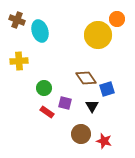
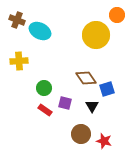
orange circle: moved 4 px up
cyan ellipse: rotated 45 degrees counterclockwise
yellow circle: moved 2 px left
red rectangle: moved 2 px left, 2 px up
